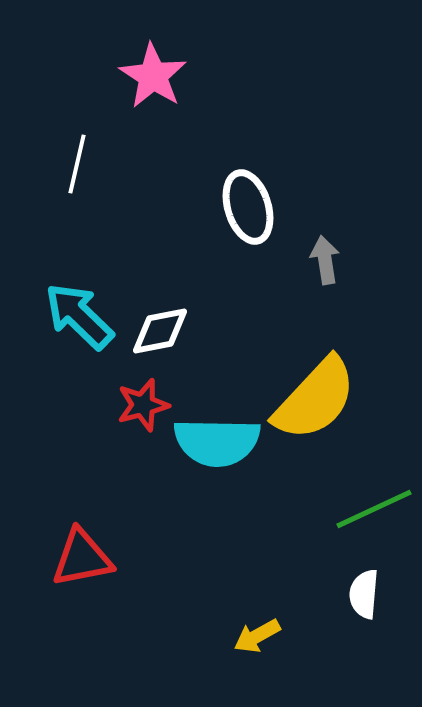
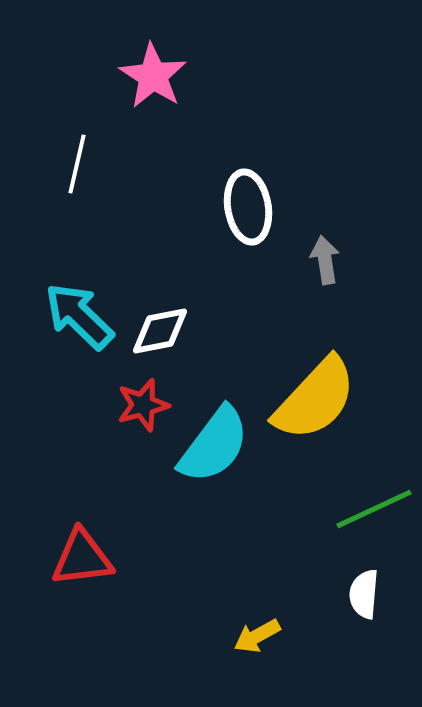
white ellipse: rotated 8 degrees clockwise
cyan semicircle: moved 3 px left, 3 px down; rotated 54 degrees counterclockwise
red triangle: rotated 4 degrees clockwise
